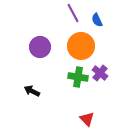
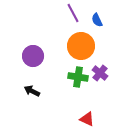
purple circle: moved 7 px left, 9 px down
red triangle: rotated 21 degrees counterclockwise
